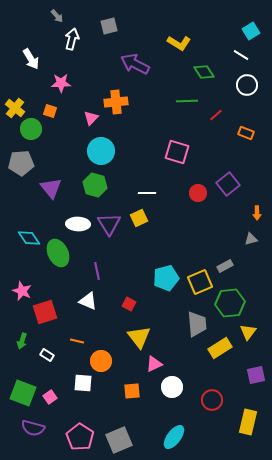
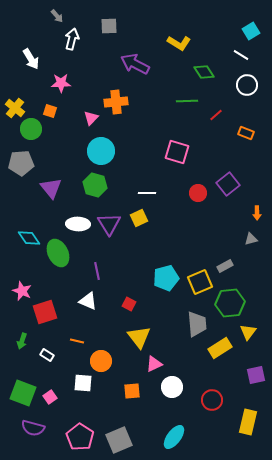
gray square at (109, 26): rotated 12 degrees clockwise
